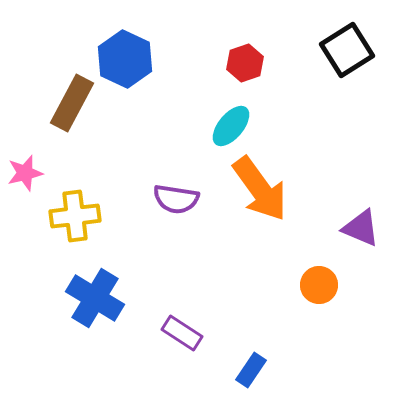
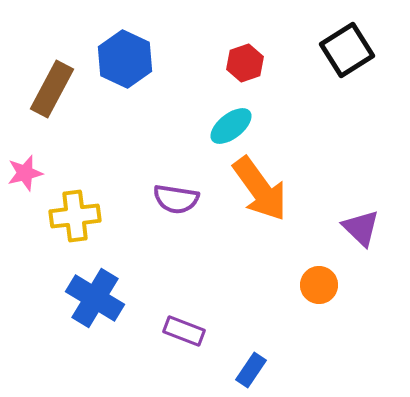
brown rectangle: moved 20 px left, 14 px up
cyan ellipse: rotated 12 degrees clockwise
purple triangle: rotated 21 degrees clockwise
purple rectangle: moved 2 px right, 2 px up; rotated 12 degrees counterclockwise
